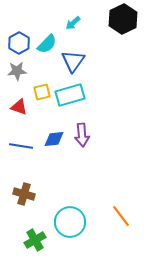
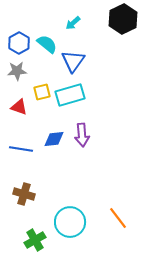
cyan semicircle: rotated 95 degrees counterclockwise
blue line: moved 3 px down
orange line: moved 3 px left, 2 px down
